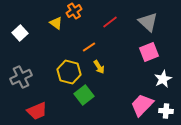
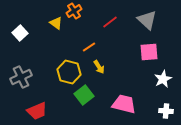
gray triangle: moved 1 px left, 2 px up
pink square: rotated 18 degrees clockwise
pink trapezoid: moved 18 px left, 1 px up; rotated 60 degrees clockwise
